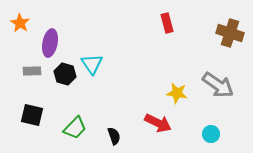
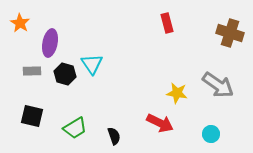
black square: moved 1 px down
red arrow: moved 2 px right
green trapezoid: rotated 15 degrees clockwise
